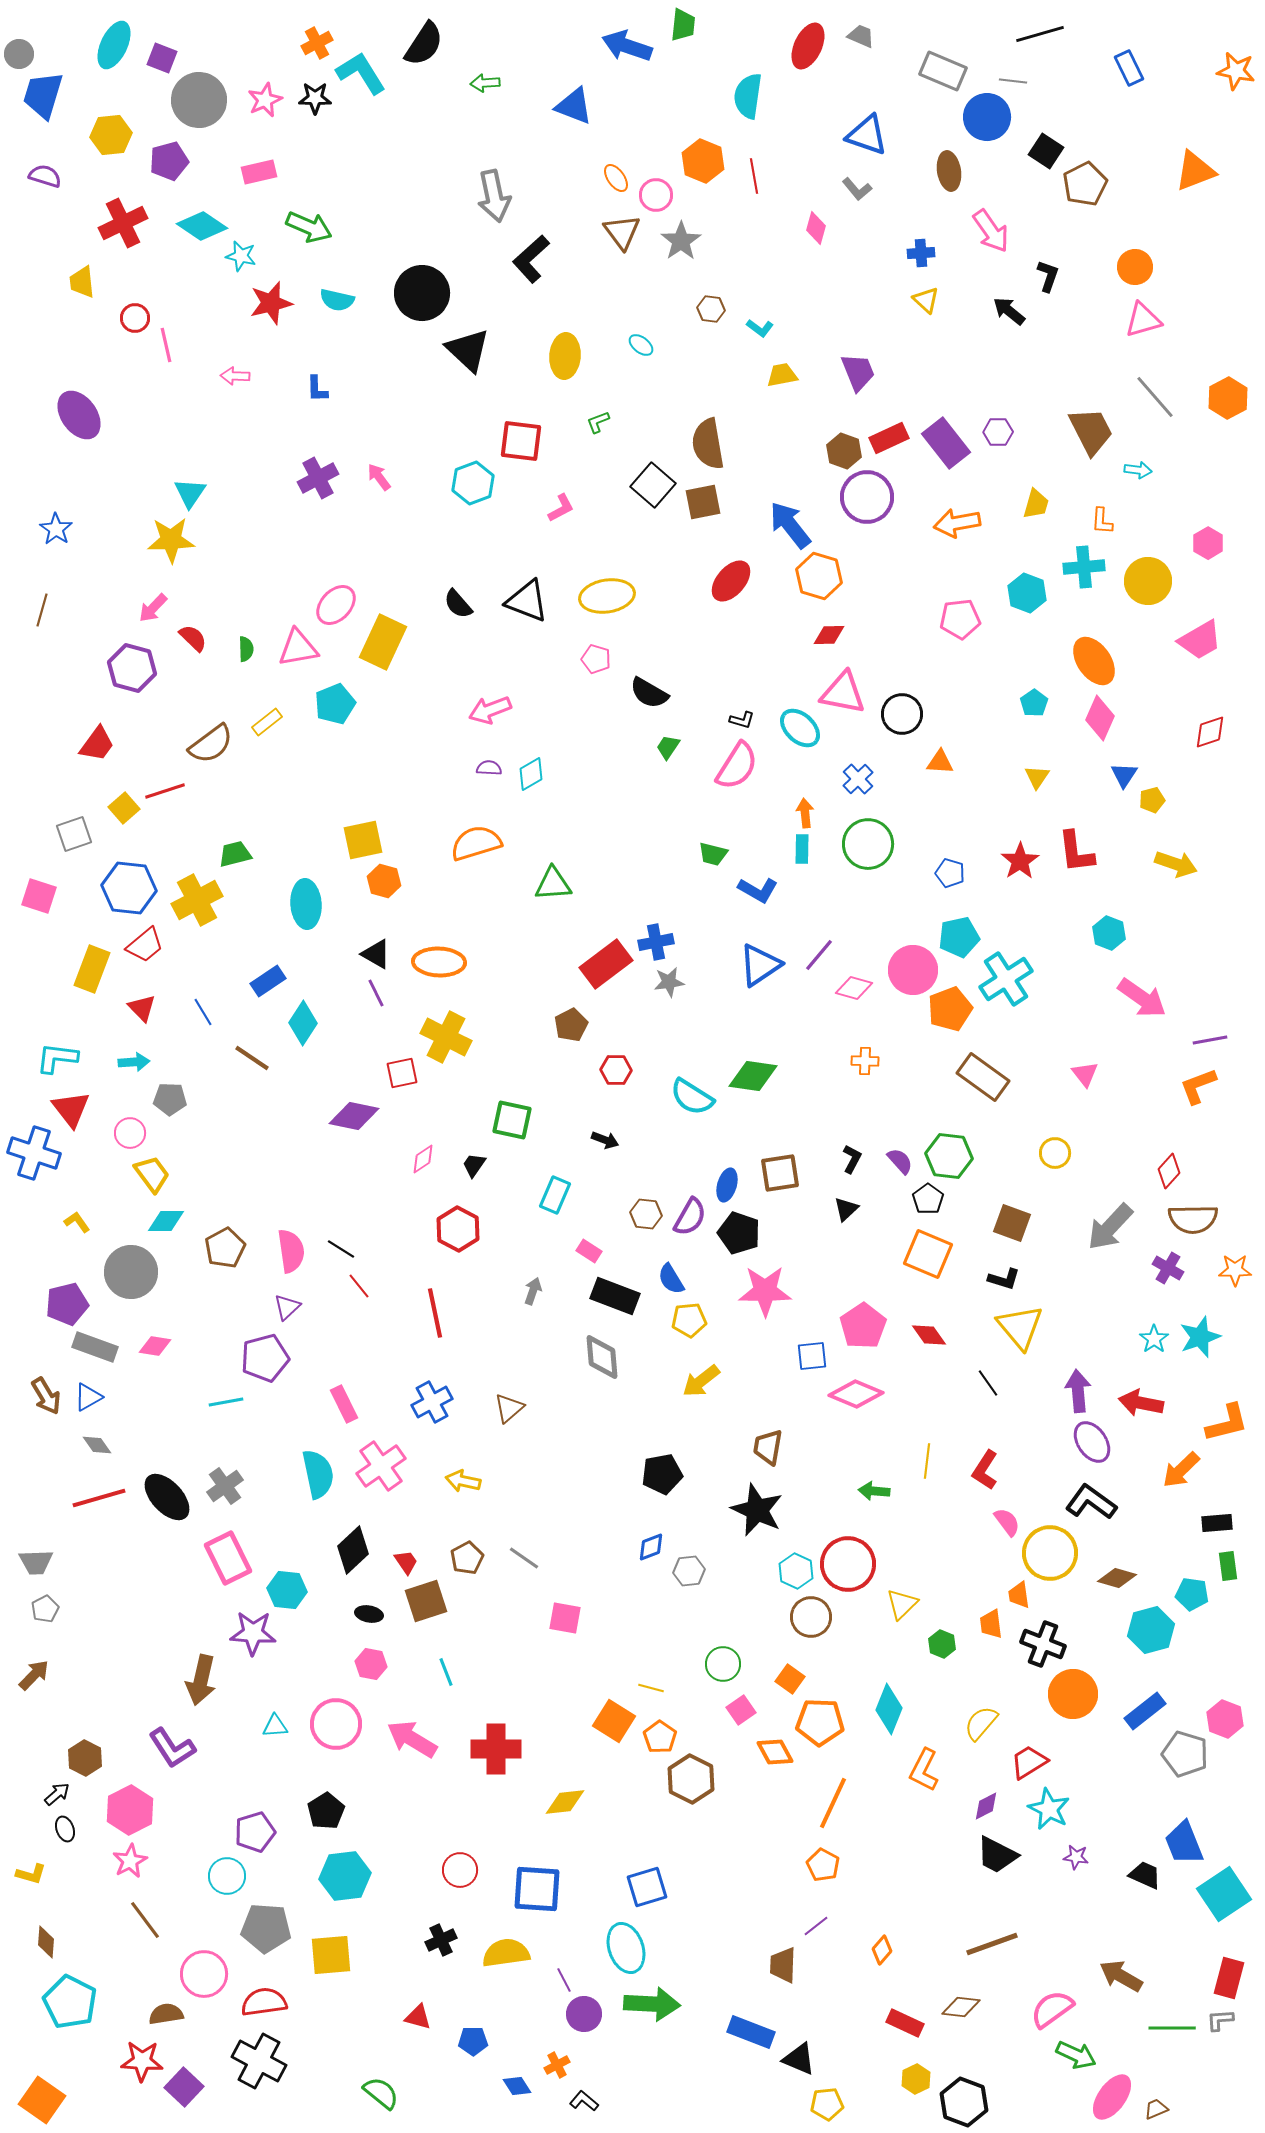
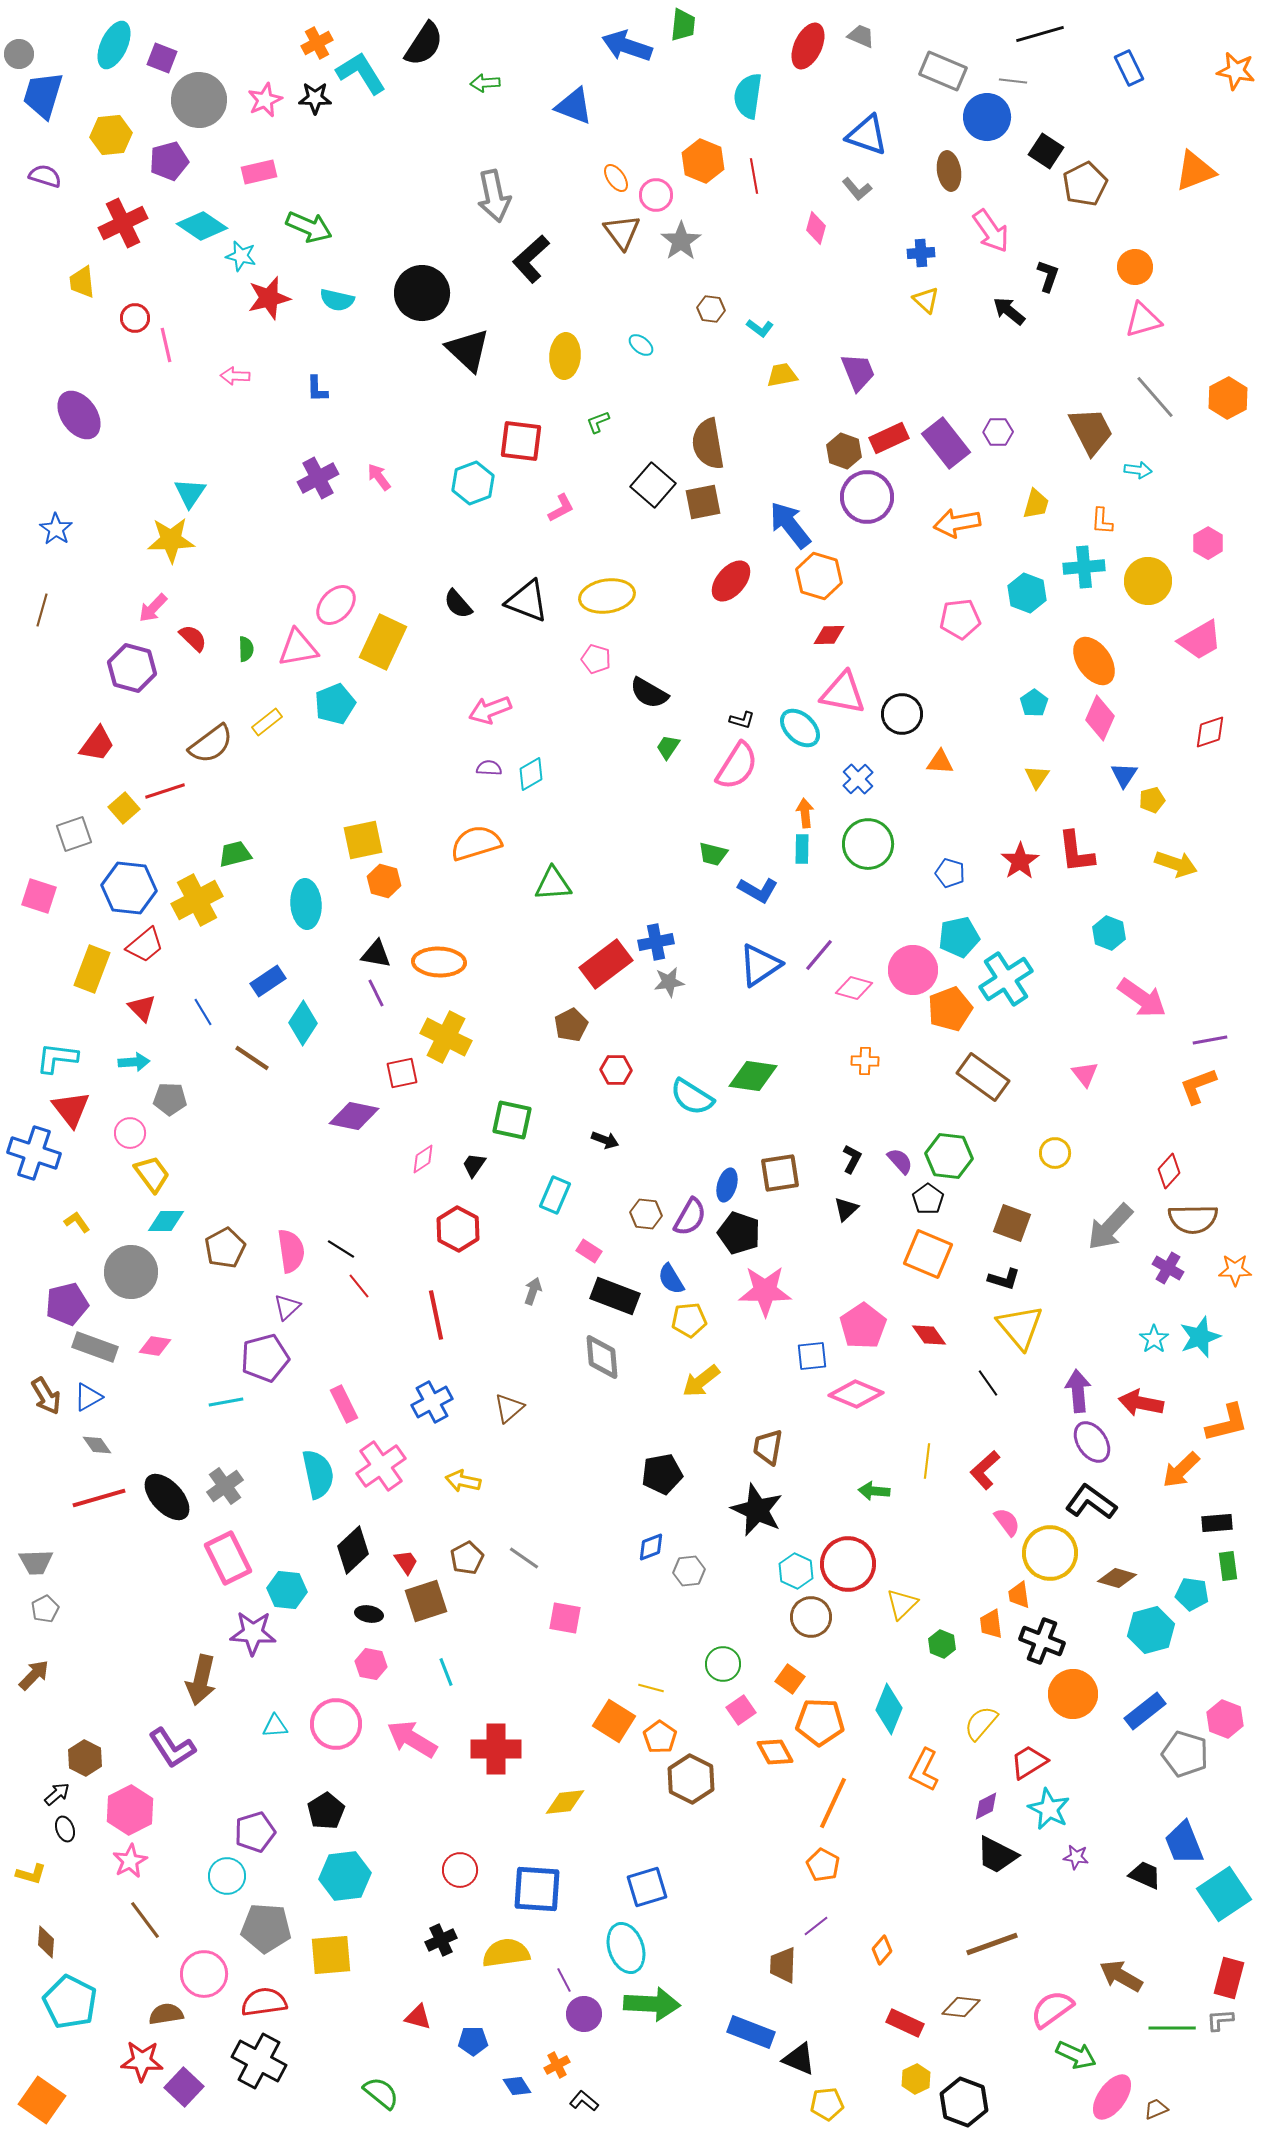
red star at (271, 303): moved 2 px left, 5 px up
black triangle at (376, 954): rotated 20 degrees counterclockwise
red line at (435, 1313): moved 1 px right, 2 px down
red L-shape at (985, 1470): rotated 15 degrees clockwise
black cross at (1043, 1644): moved 1 px left, 3 px up
